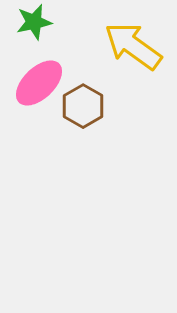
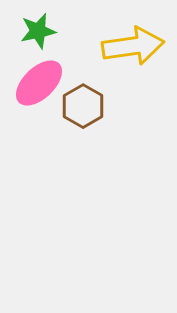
green star: moved 4 px right, 9 px down
yellow arrow: rotated 136 degrees clockwise
